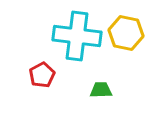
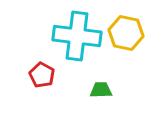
red pentagon: rotated 15 degrees counterclockwise
